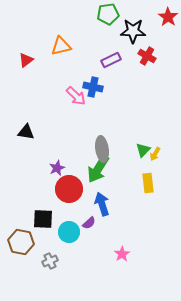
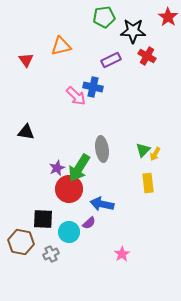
green pentagon: moved 4 px left, 3 px down
red triangle: rotated 28 degrees counterclockwise
green arrow: moved 19 px left, 1 px up
blue arrow: rotated 60 degrees counterclockwise
gray cross: moved 1 px right, 7 px up
